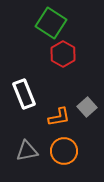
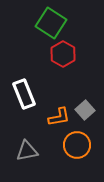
gray square: moved 2 px left, 3 px down
orange circle: moved 13 px right, 6 px up
